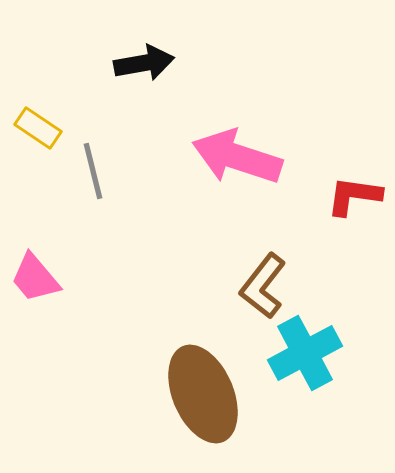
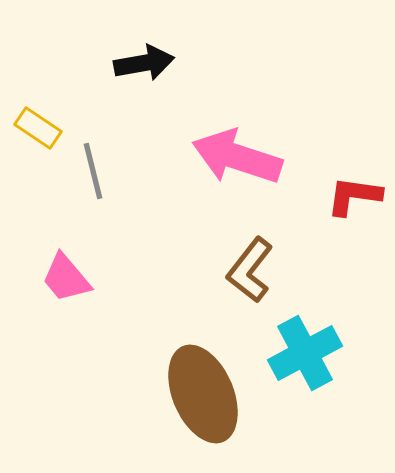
pink trapezoid: moved 31 px right
brown L-shape: moved 13 px left, 16 px up
